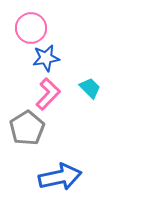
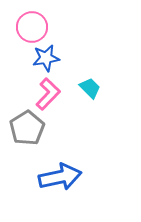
pink circle: moved 1 px right, 1 px up
